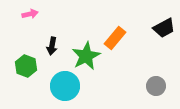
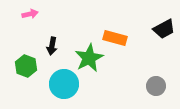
black trapezoid: moved 1 px down
orange rectangle: rotated 65 degrees clockwise
green star: moved 3 px right, 2 px down
cyan circle: moved 1 px left, 2 px up
